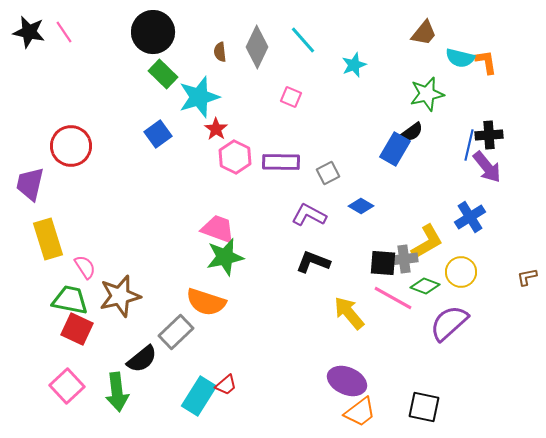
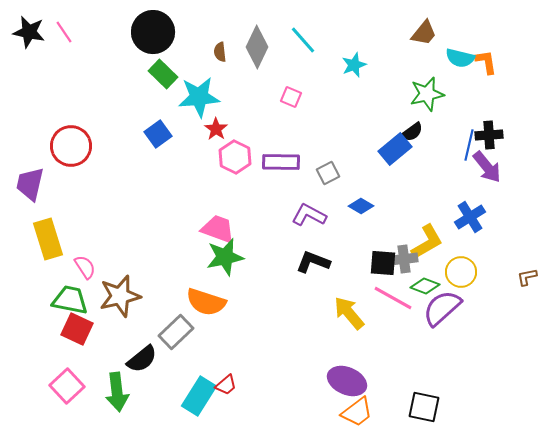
cyan star at (199, 97): rotated 12 degrees clockwise
blue rectangle at (395, 149): rotated 20 degrees clockwise
purple semicircle at (449, 323): moved 7 px left, 15 px up
orange trapezoid at (360, 412): moved 3 px left
